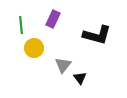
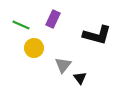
green line: rotated 60 degrees counterclockwise
